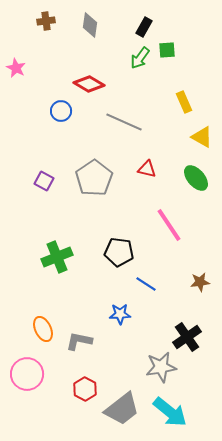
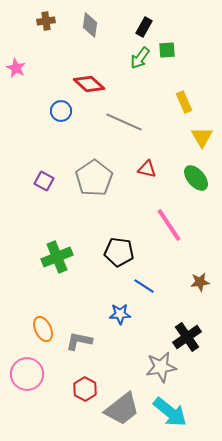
red diamond: rotated 12 degrees clockwise
yellow triangle: rotated 30 degrees clockwise
blue line: moved 2 px left, 2 px down
